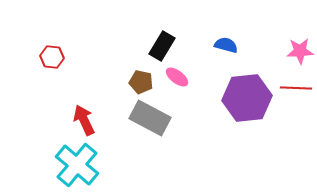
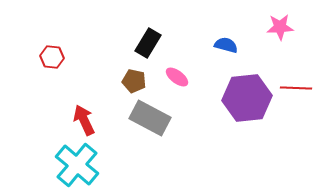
black rectangle: moved 14 px left, 3 px up
pink star: moved 20 px left, 24 px up
brown pentagon: moved 7 px left, 1 px up
